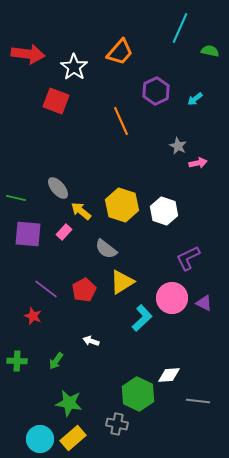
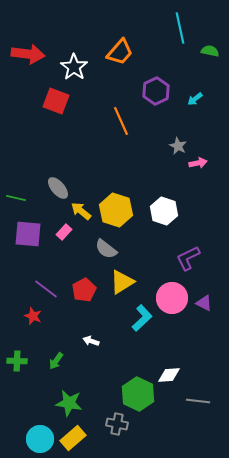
cyan line: rotated 36 degrees counterclockwise
yellow hexagon: moved 6 px left, 5 px down
